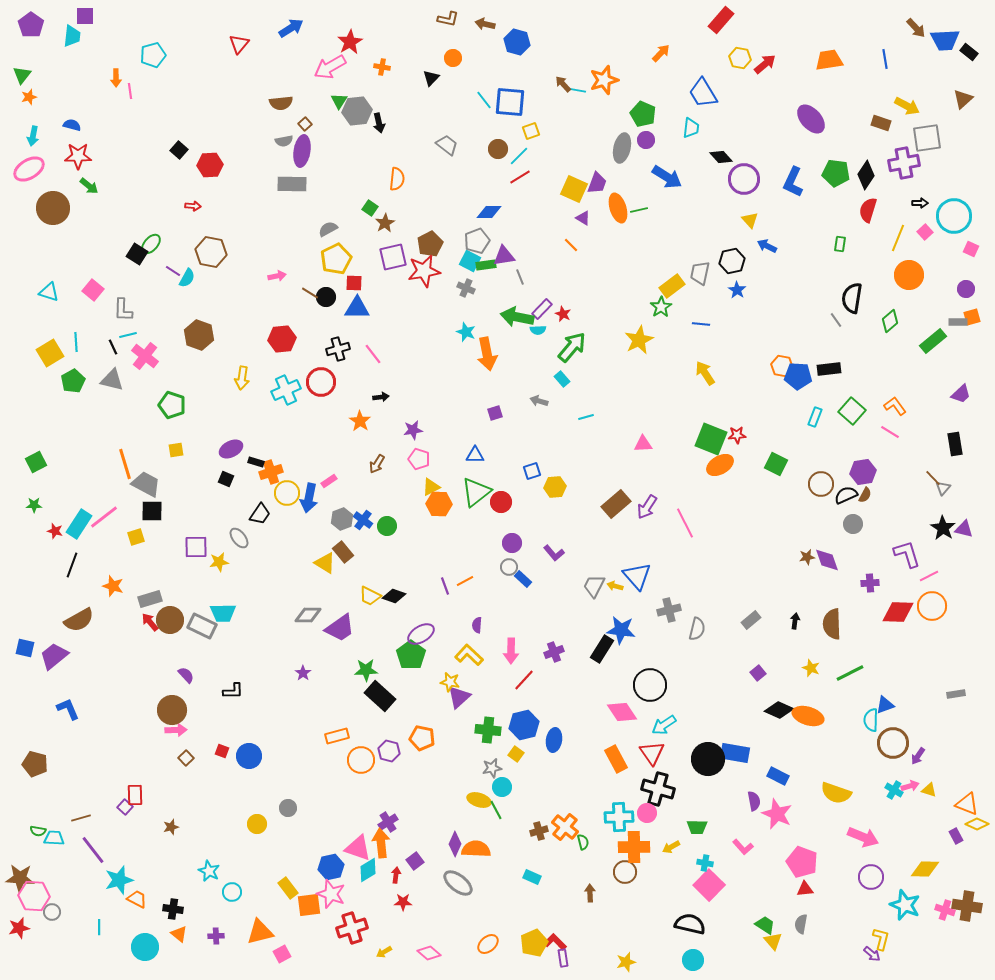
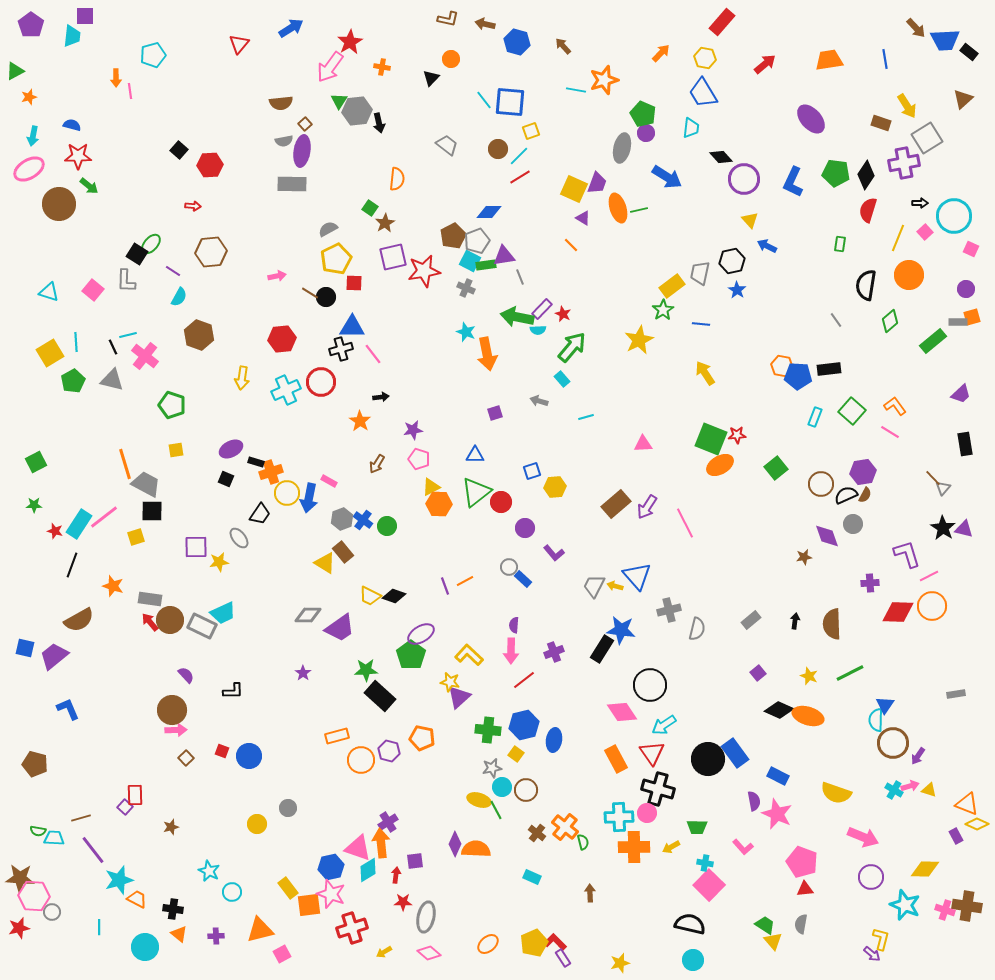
red rectangle at (721, 20): moved 1 px right, 2 px down
orange circle at (453, 58): moved 2 px left, 1 px down
yellow hexagon at (740, 58): moved 35 px left
pink arrow at (330, 67): rotated 24 degrees counterclockwise
green triangle at (22, 75): moved 7 px left, 4 px up; rotated 24 degrees clockwise
brown arrow at (563, 84): moved 38 px up
yellow arrow at (907, 106): rotated 30 degrees clockwise
gray square at (927, 138): rotated 24 degrees counterclockwise
purple circle at (646, 140): moved 7 px up
brown circle at (53, 208): moved 6 px right, 4 px up
brown pentagon at (430, 244): moved 23 px right, 8 px up
brown hexagon at (211, 252): rotated 16 degrees counterclockwise
cyan semicircle at (187, 278): moved 8 px left, 19 px down
black semicircle at (852, 298): moved 14 px right, 13 px up
green star at (661, 307): moved 2 px right, 3 px down
blue triangle at (357, 308): moved 5 px left, 19 px down
gray L-shape at (123, 310): moved 3 px right, 29 px up
black cross at (338, 349): moved 3 px right
black rectangle at (955, 444): moved 10 px right
green square at (776, 464): moved 4 px down; rotated 25 degrees clockwise
pink rectangle at (329, 481): rotated 63 degrees clockwise
purple circle at (512, 543): moved 13 px right, 15 px up
brown star at (807, 557): moved 3 px left
purple diamond at (827, 560): moved 24 px up
gray rectangle at (150, 599): rotated 25 degrees clockwise
cyan trapezoid at (223, 613): rotated 24 degrees counterclockwise
purple semicircle at (477, 625): moved 37 px right
yellow star at (811, 668): moved 2 px left, 8 px down
red line at (524, 680): rotated 10 degrees clockwise
blue triangle at (885, 705): rotated 36 degrees counterclockwise
cyan semicircle at (871, 720): moved 5 px right
blue rectangle at (735, 753): rotated 44 degrees clockwise
brown cross at (539, 831): moved 2 px left, 2 px down; rotated 36 degrees counterclockwise
purple square at (415, 861): rotated 30 degrees clockwise
brown circle at (625, 872): moved 99 px left, 82 px up
gray ellipse at (458, 883): moved 32 px left, 34 px down; rotated 64 degrees clockwise
orange triangle at (260, 932): moved 2 px up
purple rectangle at (563, 958): rotated 24 degrees counterclockwise
yellow star at (626, 962): moved 6 px left, 1 px down
